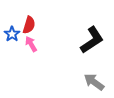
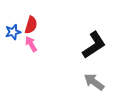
red semicircle: moved 2 px right
blue star: moved 1 px right, 2 px up; rotated 21 degrees clockwise
black L-shape: moved 2 px right, 5 px down
